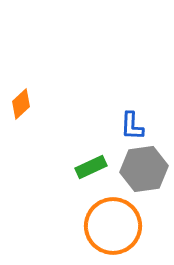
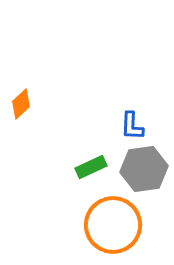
orange circle: moved 1 px up
